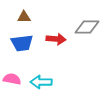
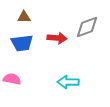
gray diamond: rotated 20 degrees counterclockwise
red arrow: moved 1 px right, 1 px up
cyan arrow: moved 27 px right
